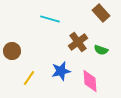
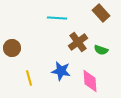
cyan line: moved 7 px right, 1 px up; rotated 12 degrees counterclockwise
brown circle: moved 3 px up
blue star: rotated 24 degrees clockwise
yellow line: rotated 49 degrees counterclockwise
